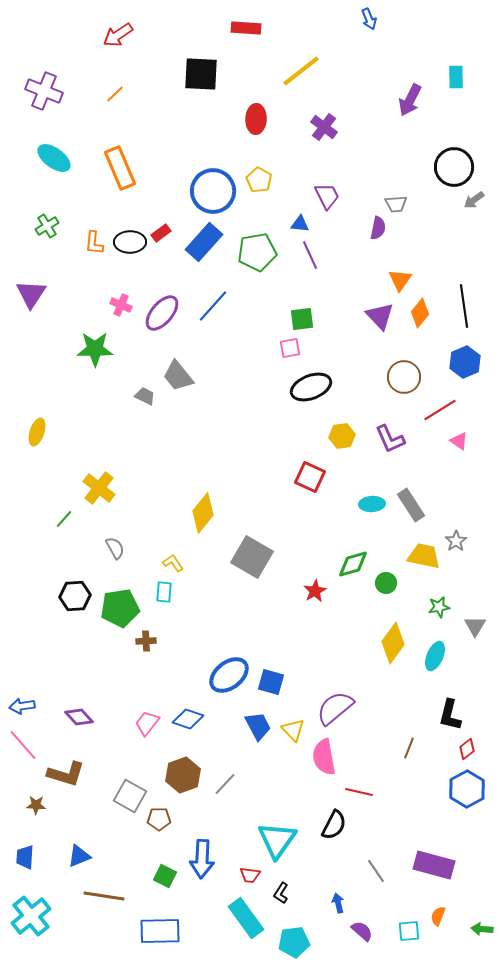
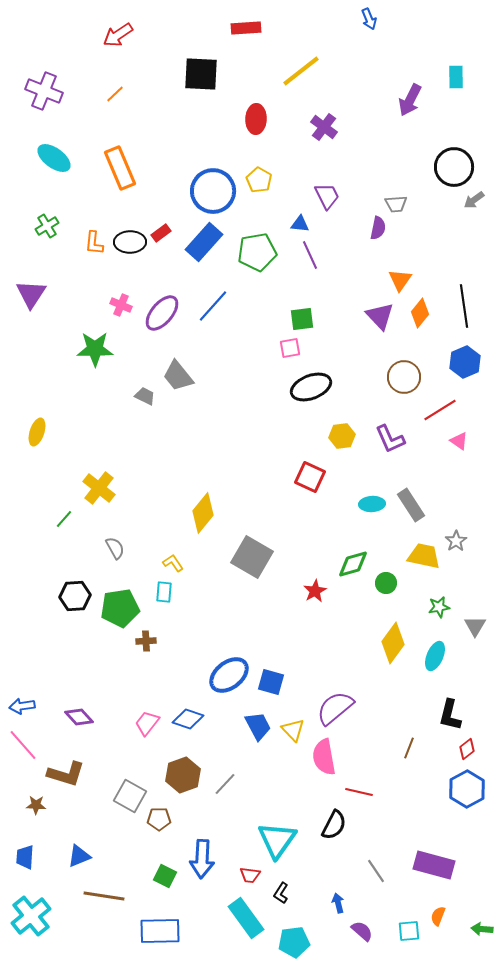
red rectangle at (246, 28): rotated 8 degrees counterclockwise
